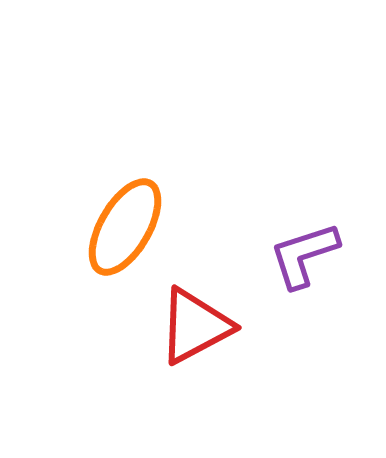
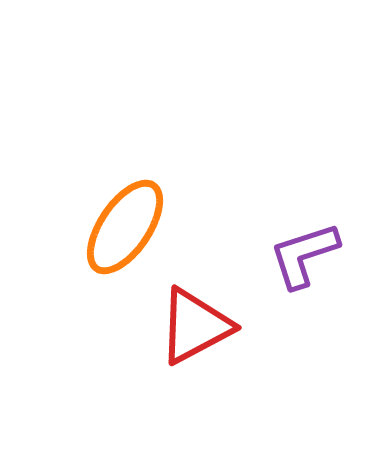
orange ellipse: rotated 4 degrees clockwise
